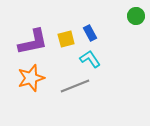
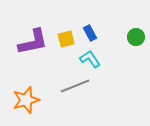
green circle: moved 21 px down
orange star: moved 5 px left, 22 px down
